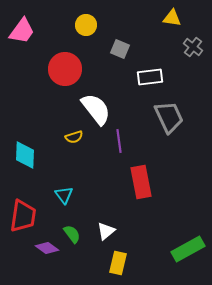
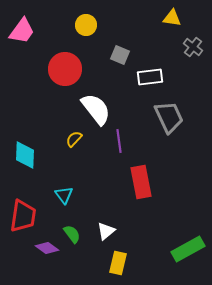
gray square: moved 6 px down
yellow semicircle: moved 2 px down; rotated 150 degrees clockwise
